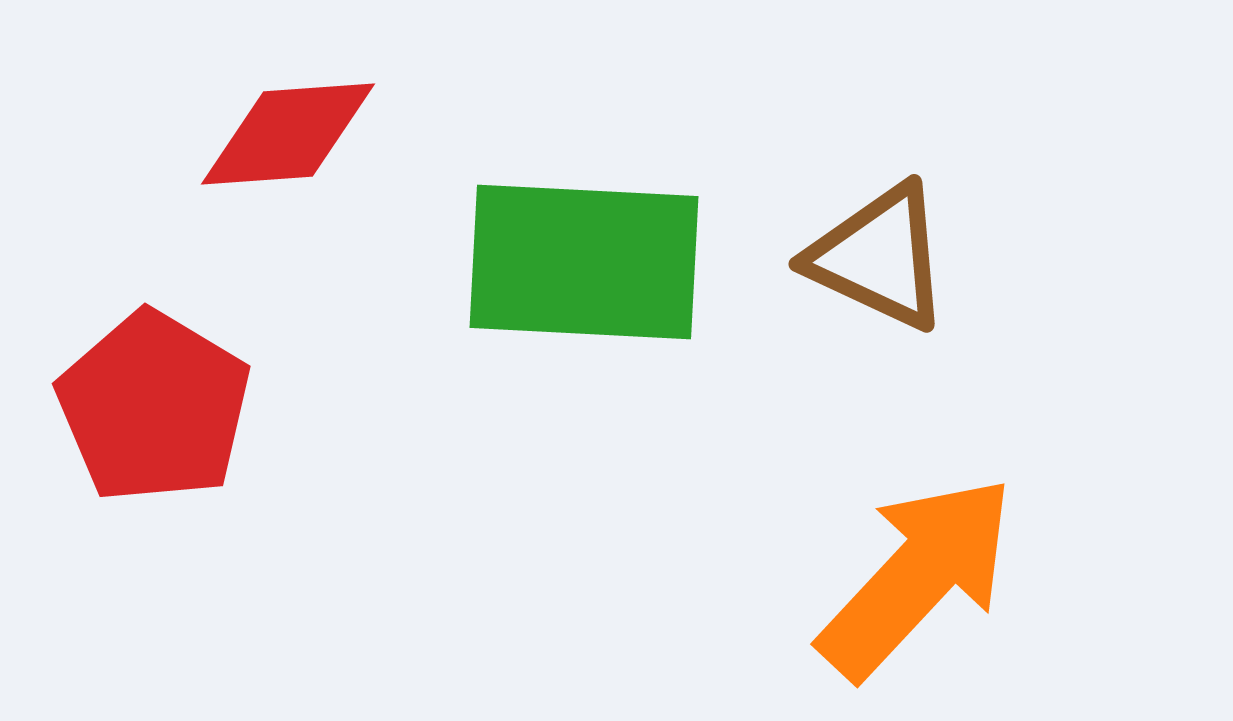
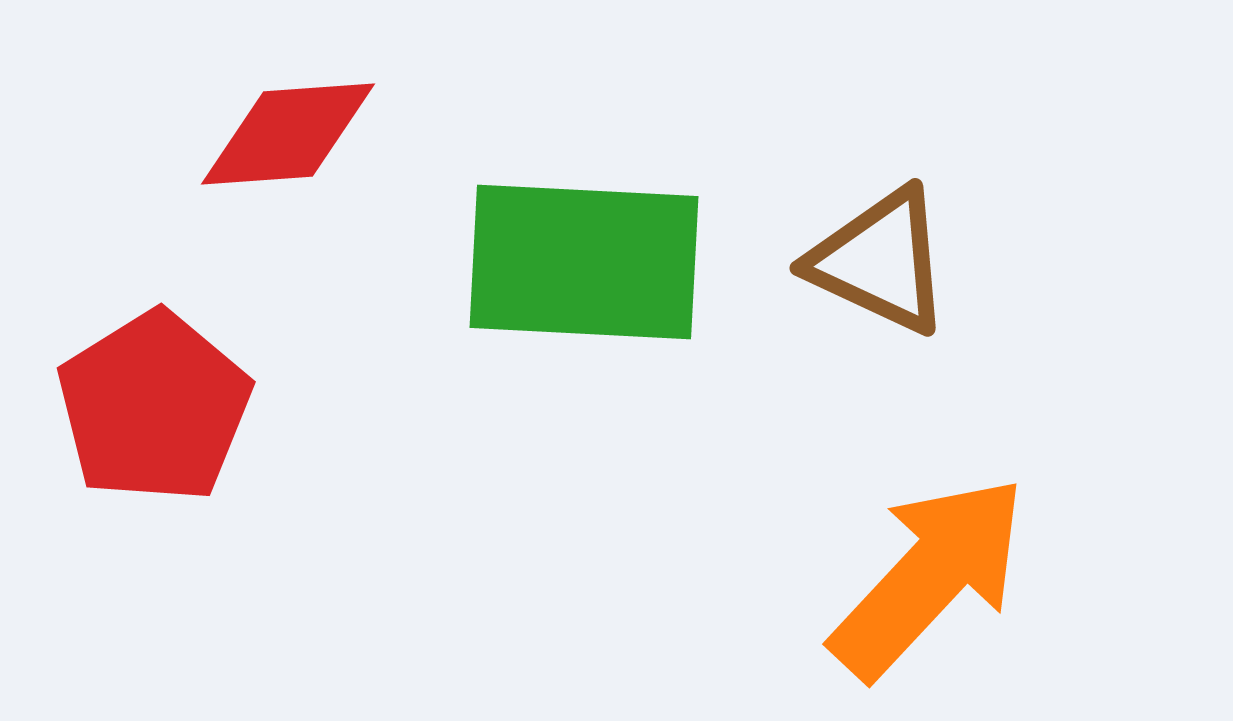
brown triangle: moved 1 px right, 4 px down
red pentagon: rotated 9 degrees clockwise
orange arrow: moved 12 px right
